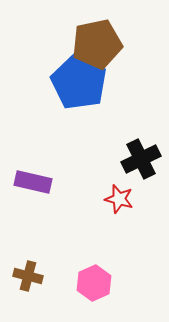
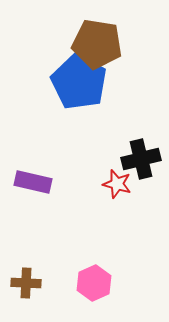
brown pentagon: rotated 21 degrees clockwise
black cross: rotated 12 degrees clockwise
red star: moved 2 px left, 15 px up
brown cross: moved 2 px left, 7 px down; rotated 12 degrees counterclockwise
